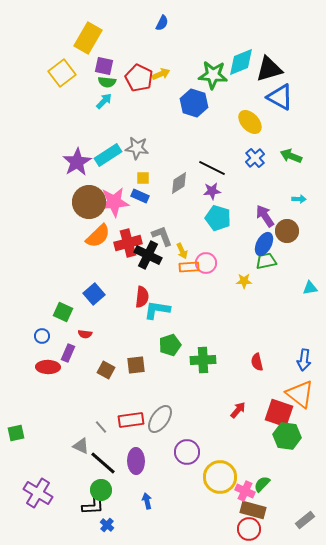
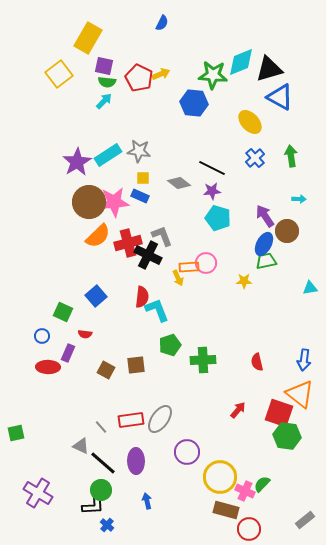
yellow square at (62, 73): moved 3 px left, 1 px down
blue hexagon at (194, 103): rotated 12 degrees counterclockwise
gray star at (137, 148): moved 2 px right, 3 px down
green arrow at (291, 156): rotated 60 degrees clockwise
gray diamond at (179, 183): rotated 70 degrees clockwise
yellow arrow at (182, 251): moved 4 px left, 27 px down
blue square at (94, 294): moved 2 px right, 2 px down
cyan L-shape at (157, 310): rotated 60 degrees clockwise
brown rectangle at (253, 510): moved 27 px left
